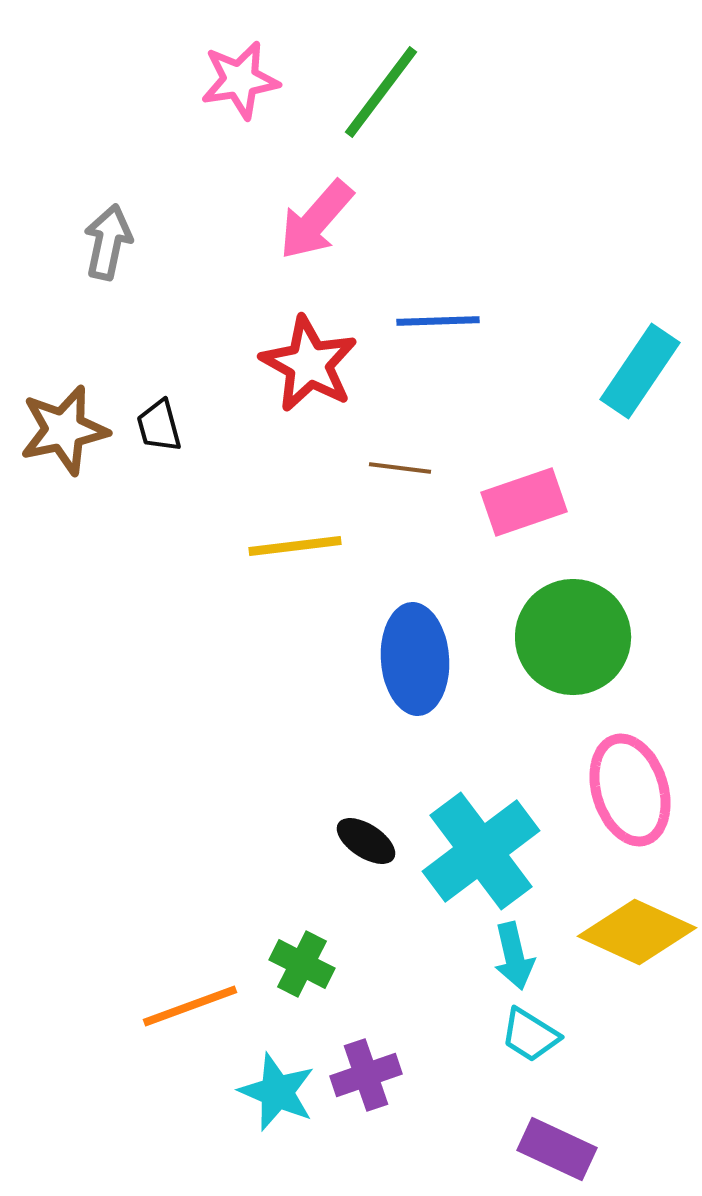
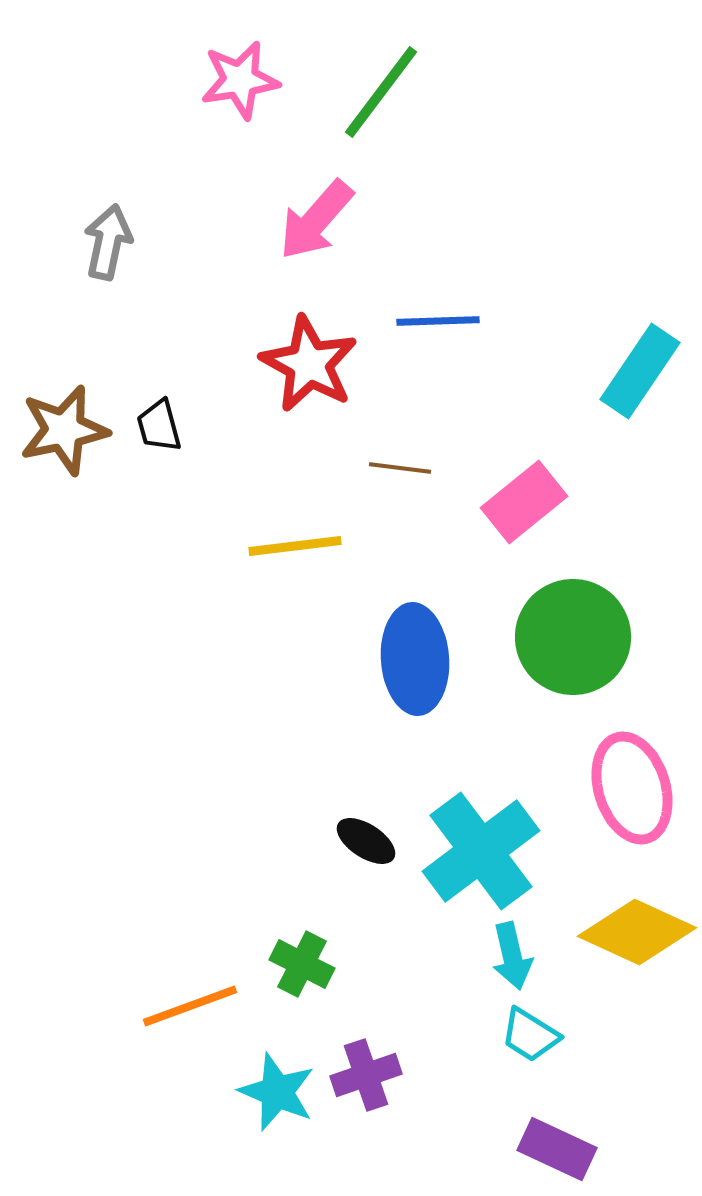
pink rectangle: rotated 20 degrees counterclockwise
pink ellipse: moved 2 px right, 2 px up
cyan arrow: moved 2 px left
